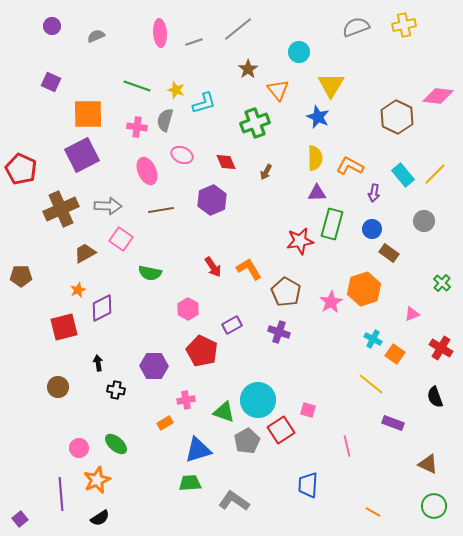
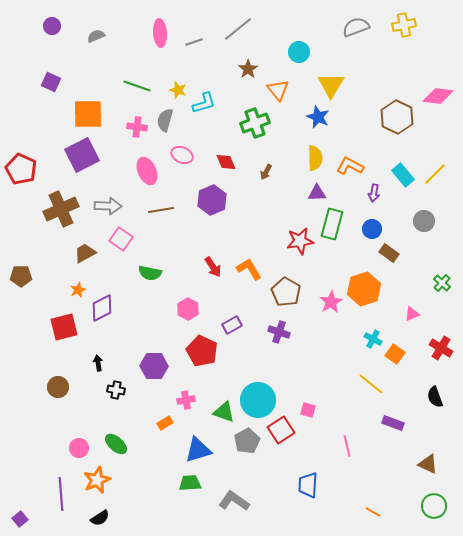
yellow star at (176, 90): moved 2 px right
